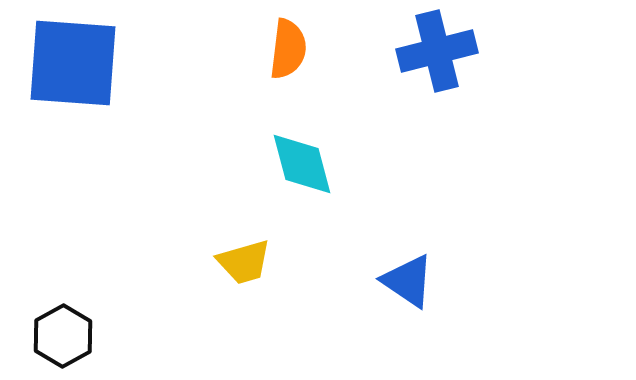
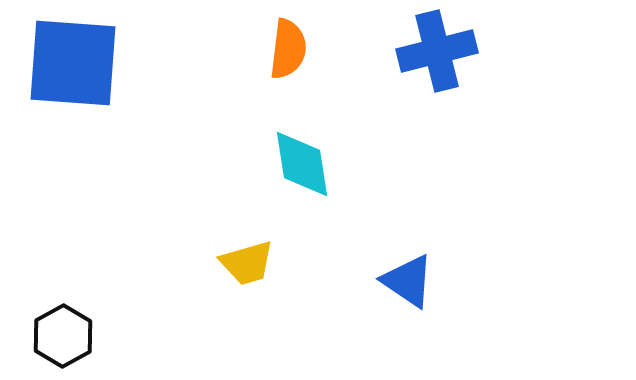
cyan diamond: rotated 6 degrees clockwise
yellow trapezoid: moved 3 px right, 1 px down
